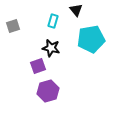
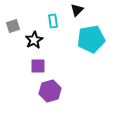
black triangle: moved 1 px right; rotated 24 degrees clockwise
cyan rectangle: rotated 24 degrees counterclockwise
black star: moved 17 px left, 8 px up; rotated 30 degrees clockwise
purple square: rotated 21 degrees clockwise
purple hexagon: moved 2 px right
